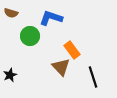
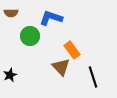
brown semicircle: rotated 16 degrees counterclockwise
